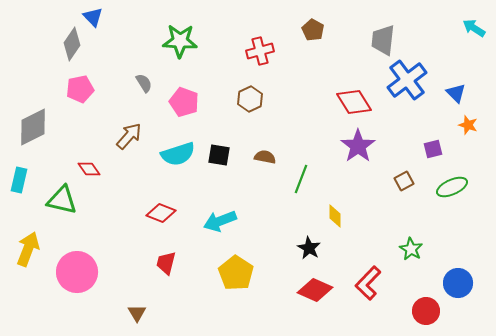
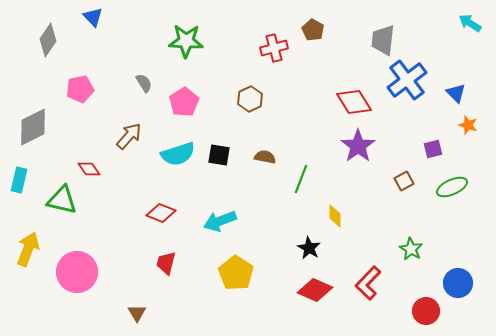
cyan arrow at (474, 28): moved 4 px left, 5 px up
green star at (180, 41): moved 6 px right
gray diamond at (72, 44): moved 24 px left, 4 px up
red cross at (260, 51): moved 14 px right, 3 px up
pink pentagon at (184, 102): rotated 20 degrees clockwise
